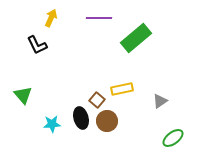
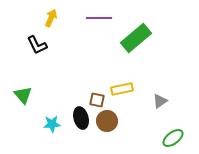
brown square: rotated 28 degrees counterclockwise
